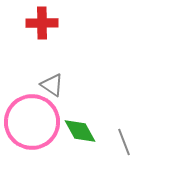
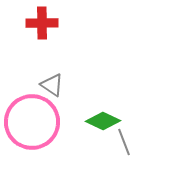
green diamond: moved 23 px right, 10 px up; rotated 36 degrees counterclockwise
